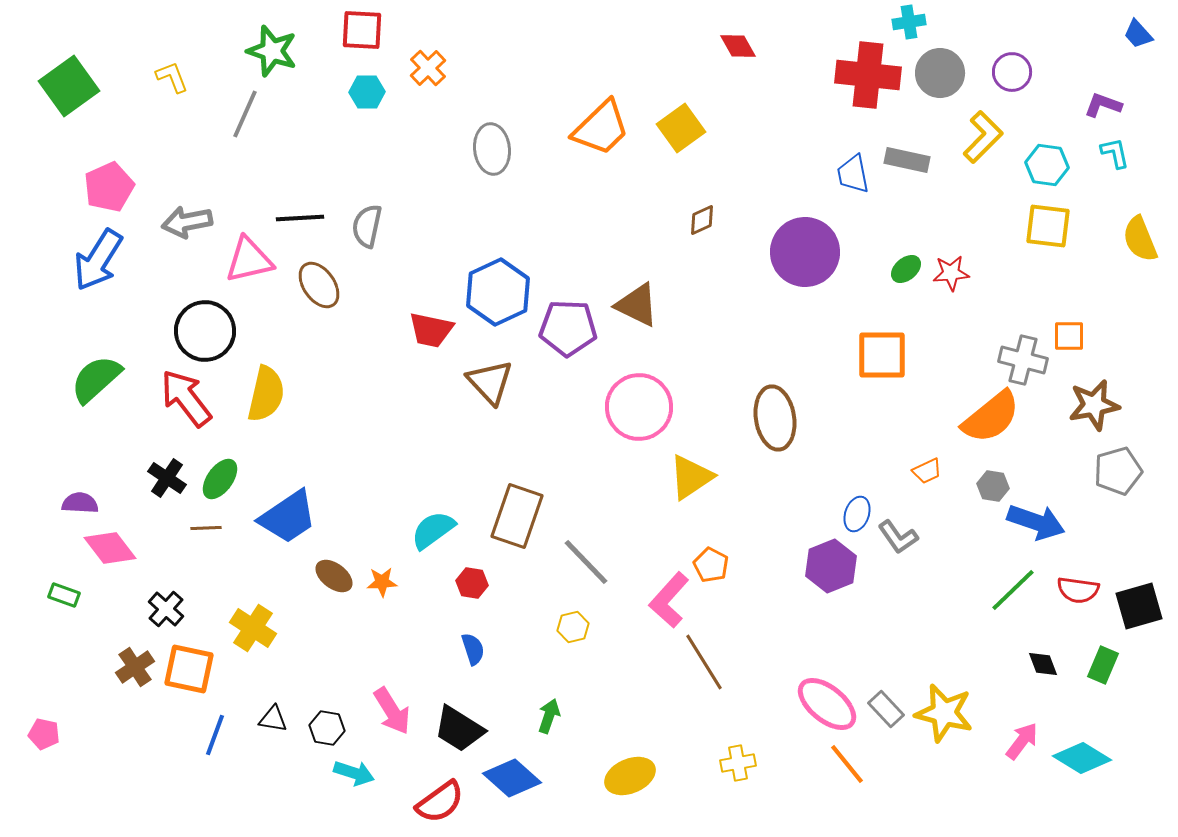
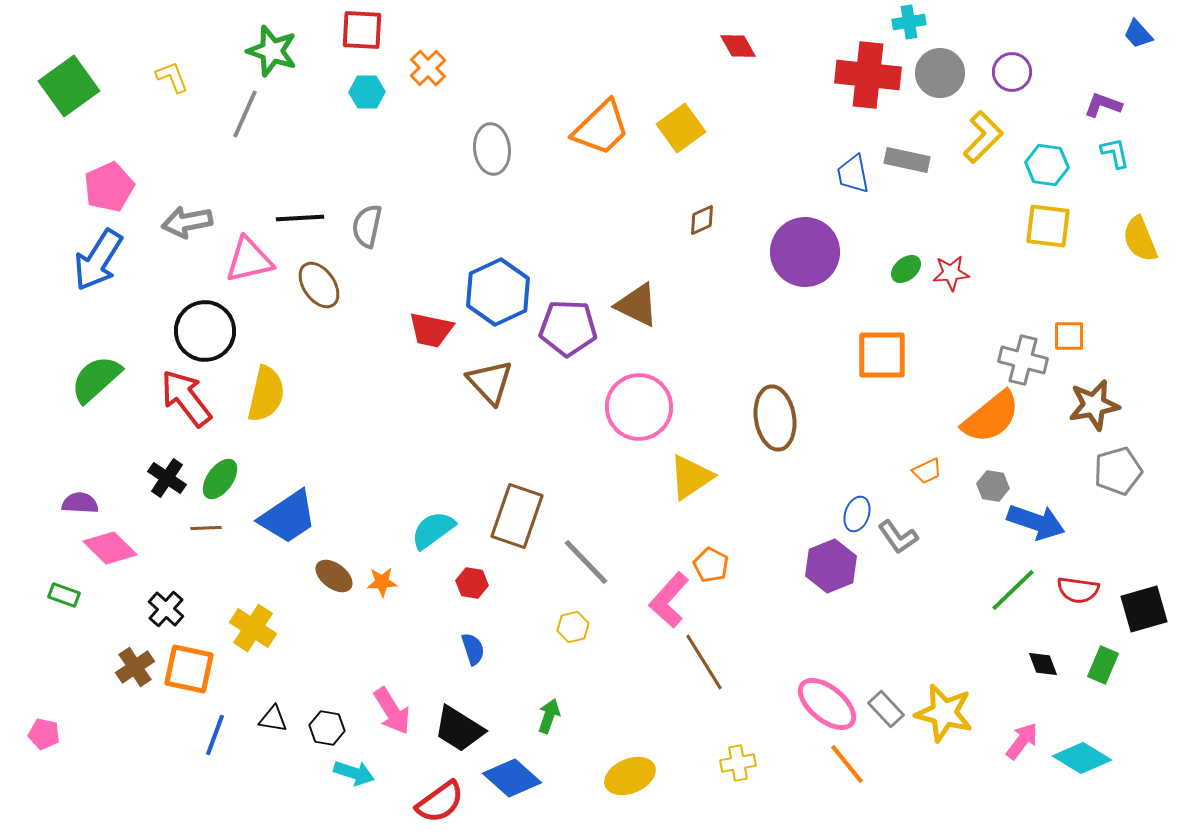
pink diamond at (110, 548): rotated 8 degrees counterclockwise
black square at (1139, 606): moved 5 px right, 3 px down
